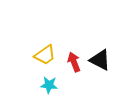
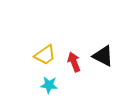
black triangle: moved 3 px right, 4 px up
